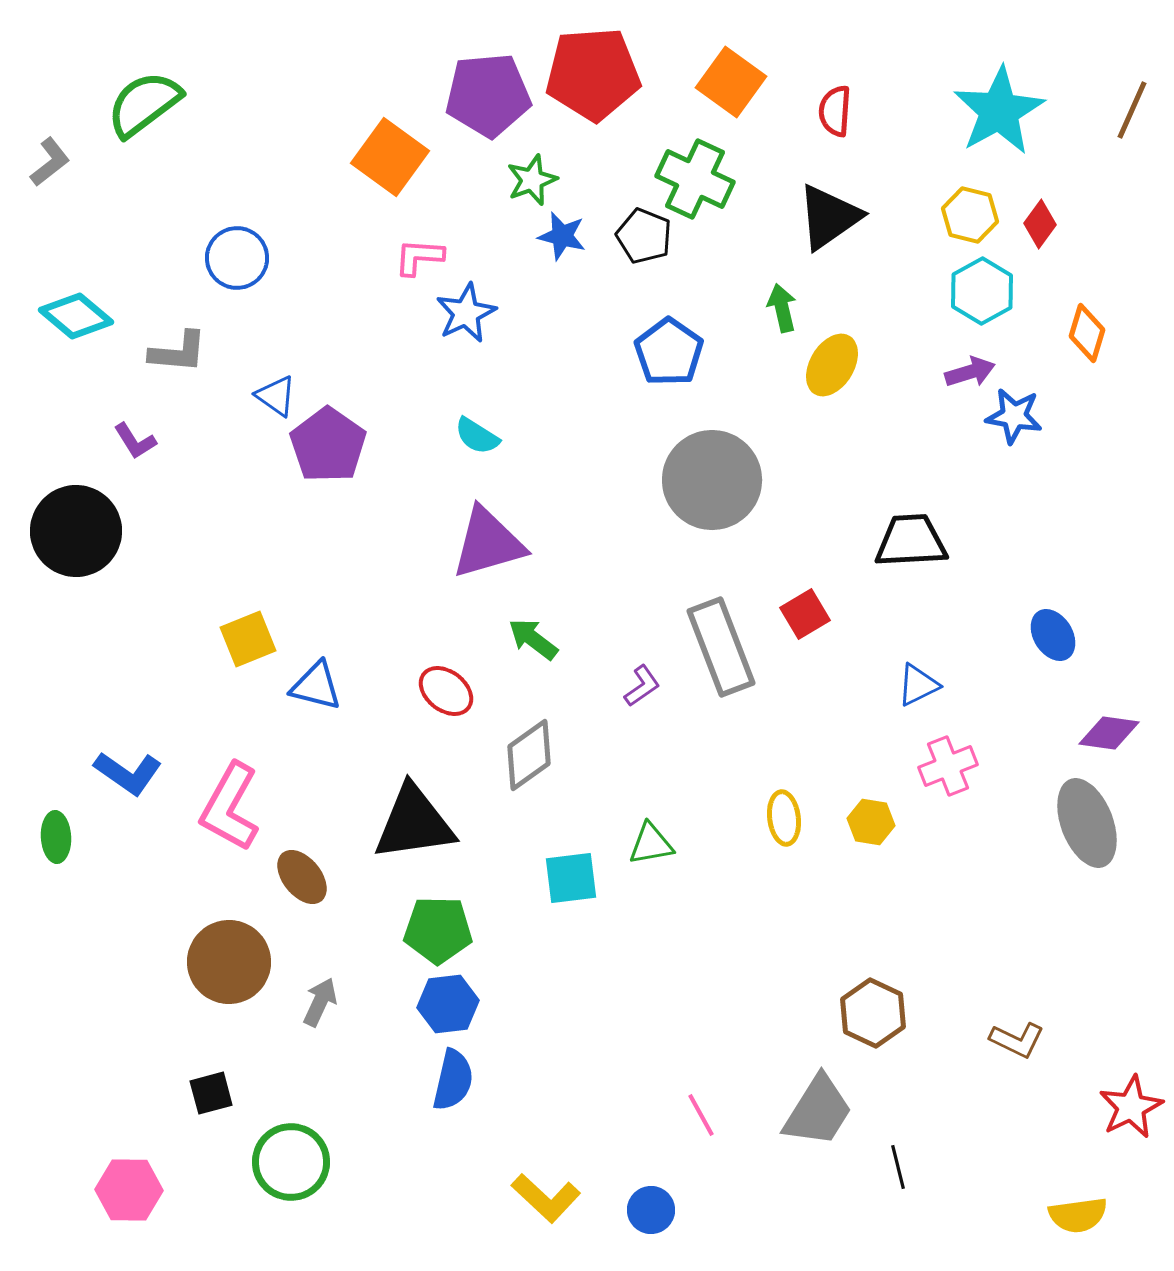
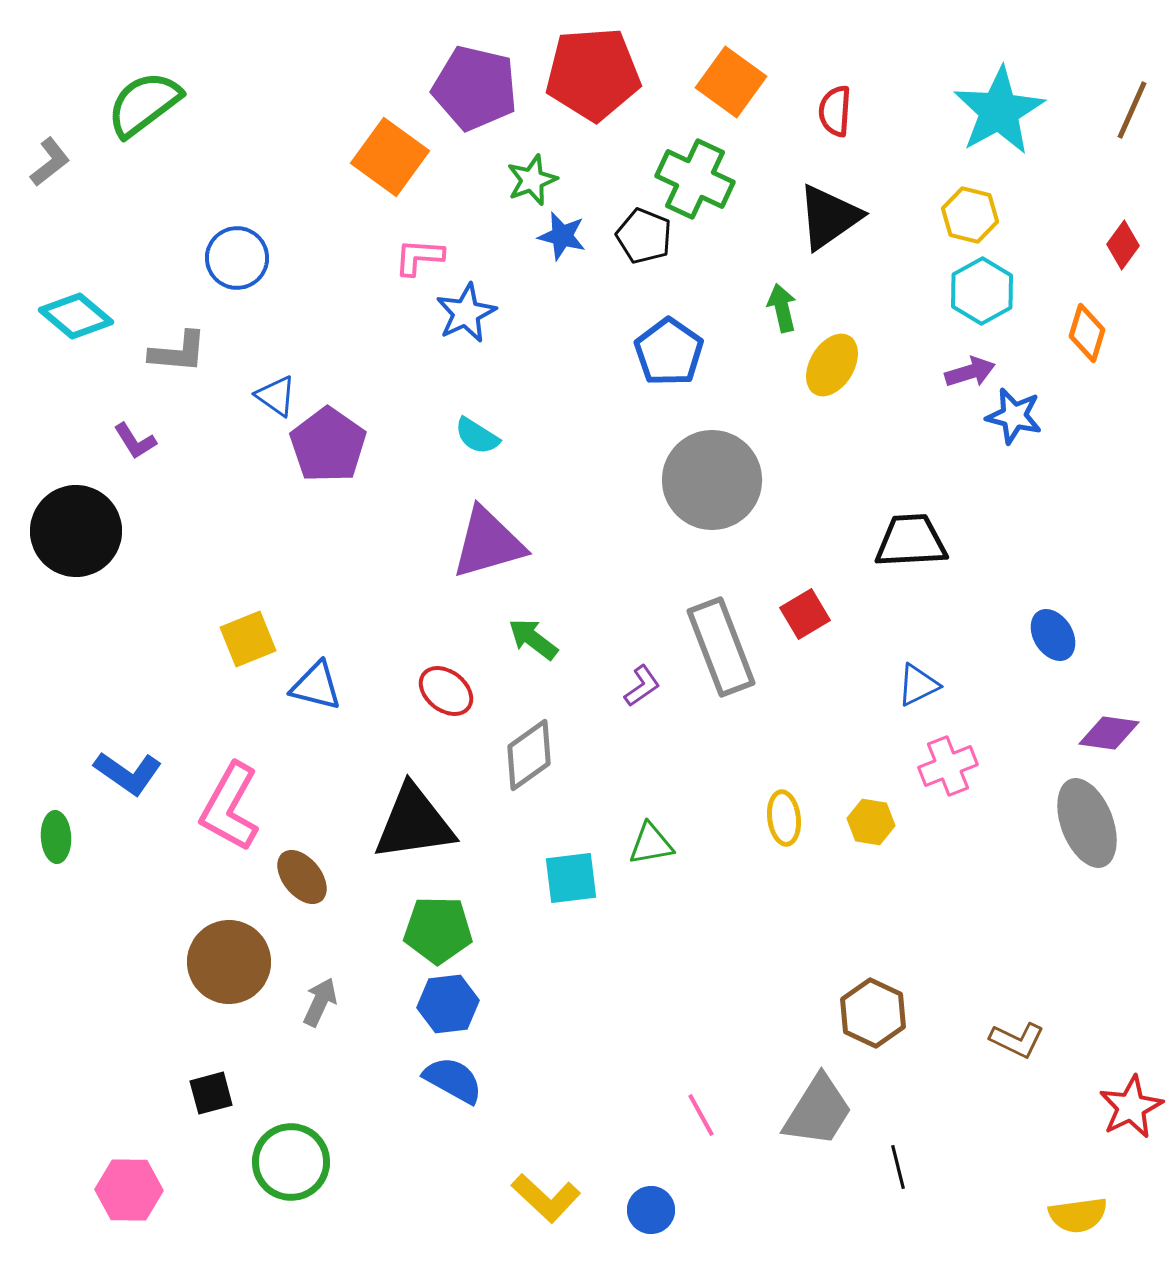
purple pentagon at (488, 95): moved 13 px left, 7 px up; rotated 18 degrees clockwise
red diamond at (1040, 224): moved 83 px right, 21 px down
blue star at (1014, 416): rotated 4 degrees clockwise
blue semicircle at (453, 1080): rotated 74 degrees counterclockwise
